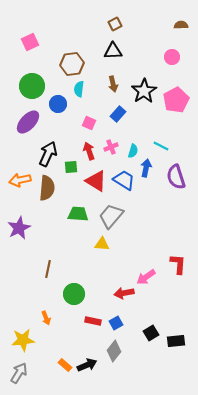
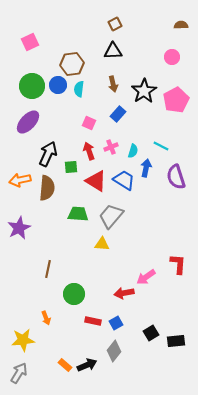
blue circle at (58, 104): moved 19 px up
